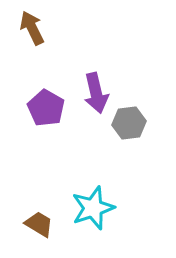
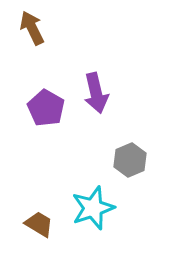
gray hexagon: moved 1 px right, 37 px down; rotated 16 degrees counterclockwise
